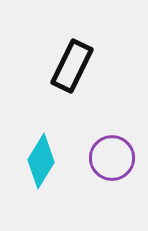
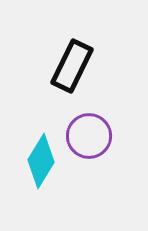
purple circle: moved 23 px left, 22 px up
